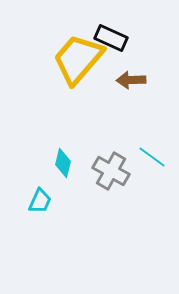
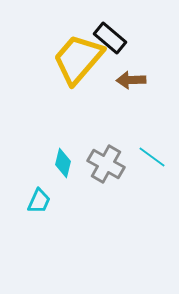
black rectangle: moved 1 px left; rotated 16 degrees clockwise
gray cross: moved 5 px left, 7 px up
cyan trapezoid: moved 1 px left
